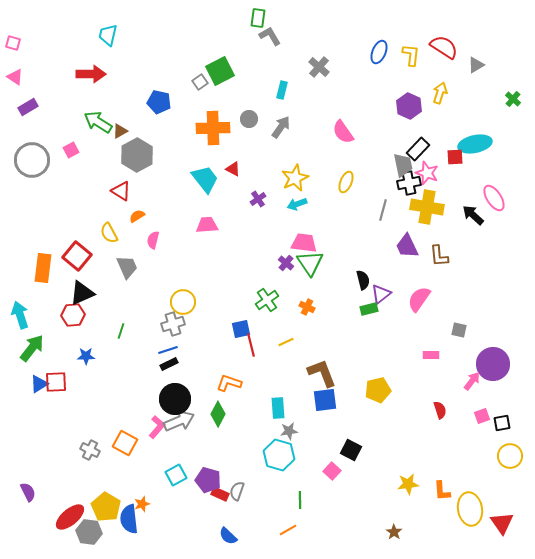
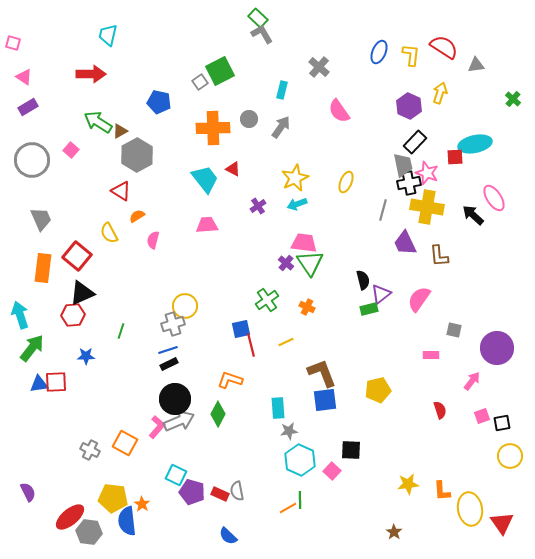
green rectangle at (258, 18): rotated 54 degrees counterclockwise
gray L-shape at (270, 36): moved 8 px left, 2 px up
gray triangle at (476, 65): rotated 24 degrees clockwise
pink triangle at (15, 77): moved 9 px right
pink semicircle at (343, 132): moved 4 px left, 21 px up
black rectangle at (418, 149): moved 3 px left, 7 px up
pink square at (71, 150): rotated 21 degrees counterclockwise
purple cross at (258, 199): moved 7 px down
purple trapezoid at (407, 246): moved 2 px left, 3 px up
gray trapezoid at (127, 267): moved 86 px left, 48 px up
yellow circle at (183, 302): moved 2 px right, 4 px down
gray square at (459, 330): moved 5 px left
purple circle at (493, 364): moved 4 px right, 16 px up
orange L-shape at (229, 383): moved 1 px right, 3 px up
blue triangle at (39, 384): rotated 24 degrees clockwise
black square at (351, 450): rotated 25 degrees counterclockwise
cyan hexagon at (279, 455): moved 21 px right, 5 px down; rotated 8 degrees clockwise
cyan square at (176, 475): rotated 35 degrees counterclockwise
purple pentagon at (208, 480): moved 16 px left, 12 px down
gray semicircle at (237, 491): rotated 30 degrees counterclockwise
orange star at (142, 504): rotated 21 degrees counterclockwise
yellow pentagon at (106, 507): moved 7 px right, 9 px up; rotated 24 degrees counterclockwise
blue semicircle at (129, 519): moved 2 px left, 2 px down
orange line at (288, 530): moved 22 px up
